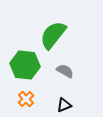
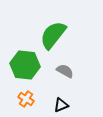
orange cross: rotated 14 degrees counterclockwise
black triangle: moved 3 px left
